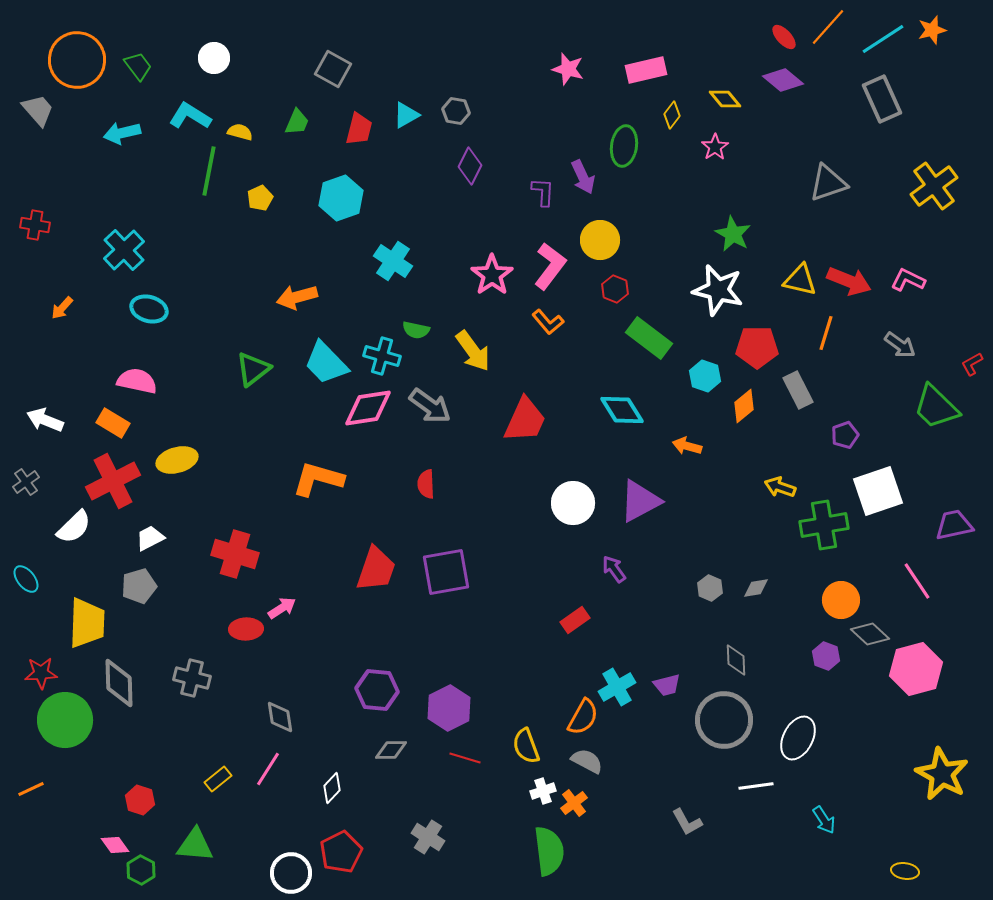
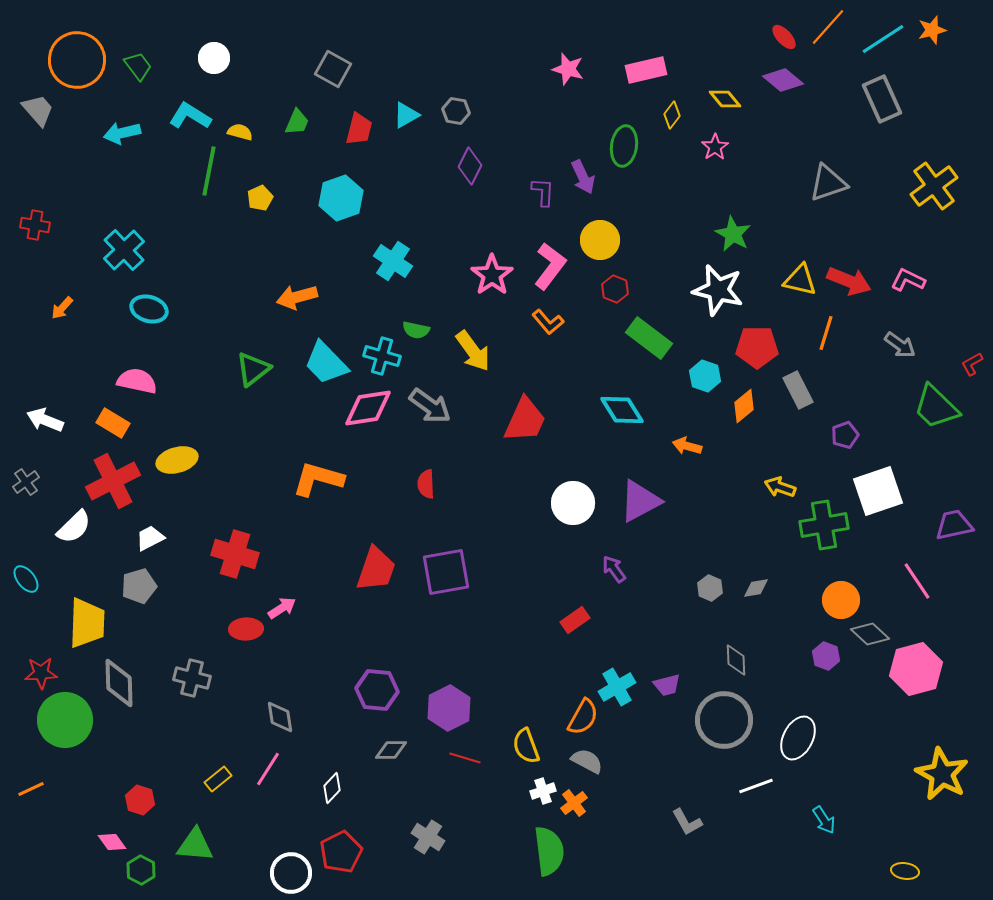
white line at (756, 786): rotated 12 degrees counterclockwise
pink diamond at (115, 845): moved 3 px left, 3 px up
